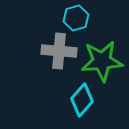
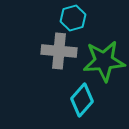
cyan hexagon: moved 3 px left
green star: moved 2 px right
